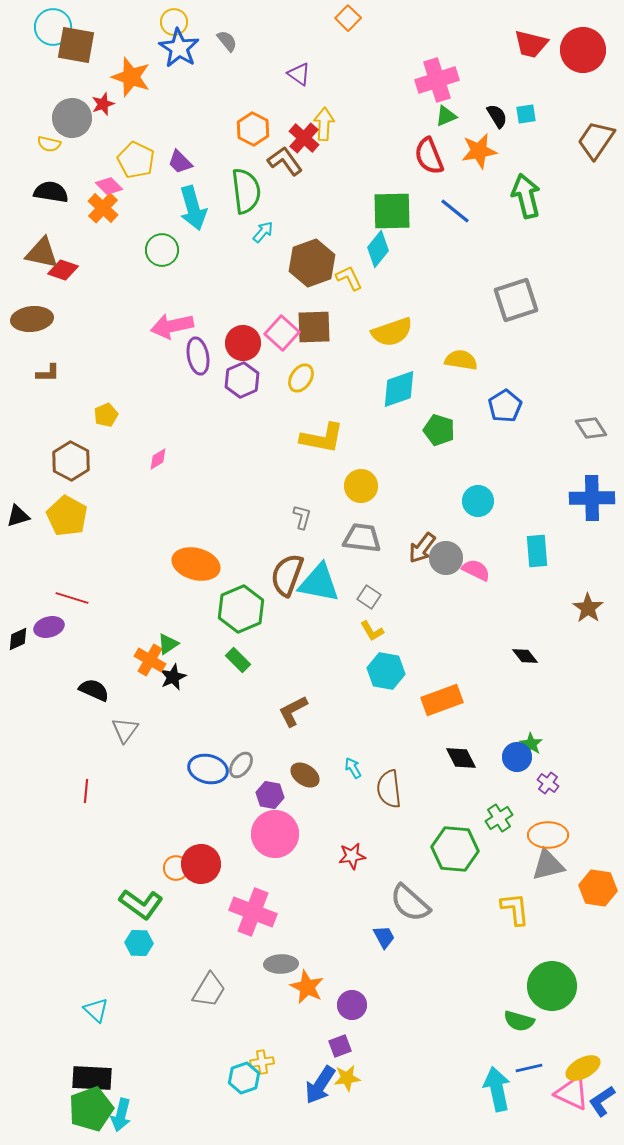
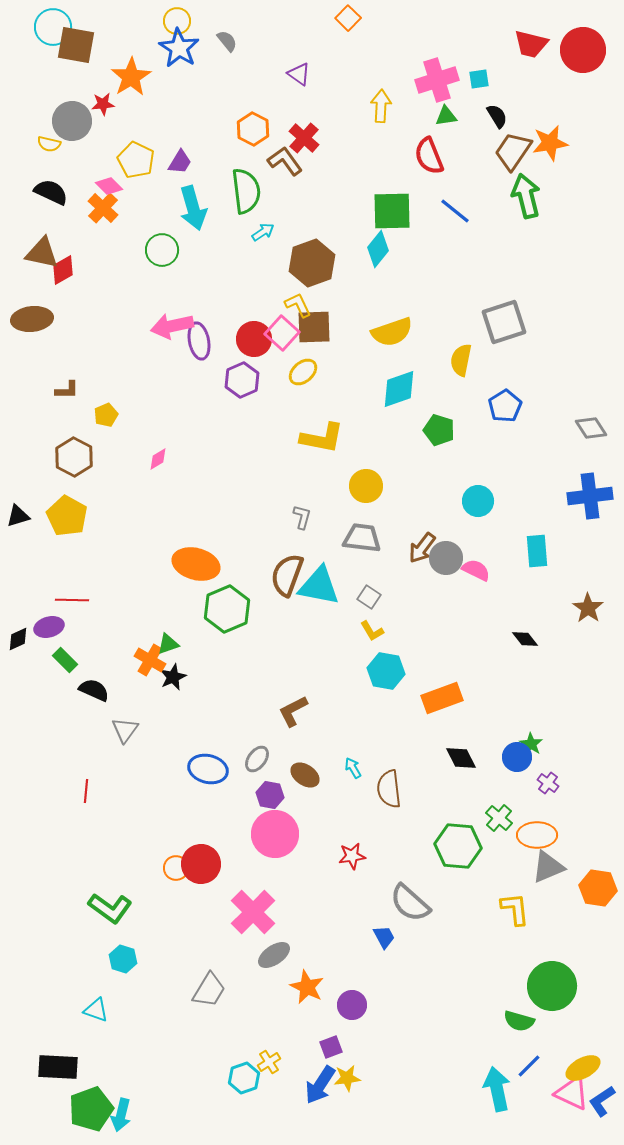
yellow circle at (174, 22): moved 3 px right, 1 px up
orange star at (131, 77): rotated 21 degrees clockwise
red star at (103, 104): rotated 15 degrees clockwise
cyan square at (526, 114): moved 47 px left, 35 px up
green triangle at (446, 116): rotated 15 degrees clockwise
gray circle at (72, 118): moved 3 px down
yellow arrow at (324, 124): moved 57 px right, 18 px up
brown trapezoid at (596, 140): moved 83 px left, 11 px down
orange star at (479, 151): moved 71 px right, 8 px up
purple trapezoid at (180, 162): rotated 104 degrees counterclockwise
black semicircle at (51, 192): rotated 16 degrees clockwise
cyan arrow at (263, 232): rotated 15 degrees clockwise
red diamond at (63, 270): rotated 48 degrees counterclockwise
yellow L-shape at (349, 278): moved 51 px left, 27 px down
gray square at (516, 300): moved 12 px left, 22 px down
red circle at (243, 343): moved 11 px right, 4 px up
purple ellipse at (198, 356): moved 1 px right, 15 px up
yellow semicircle at (461, 360): rotated 88 degrees counterclockwise
brown L-shape at (48, 373): moved 19 px right, 17 px down
yellow ellipse at (301, 378): moved 2 px right, 6 px up; rotated 16 degrees clockwise
brown hexagon at (71, 461): moved 3 px right, 4 px up
yellow circle at (361, 486): moved 5 px right
blue cross at (592, 498): moved 2 px left, 2 px up; rotated 6 degrees counterclockwise
cyan triangle at (319, 583): moved 3 px down
red line at (72, 598): moved 2 px down; rotated 16 degrees counterclockwise
green hexagon at (241, 609): moved 14 px left
green triangle at (168, 644): rotated 15 degrees clockwise
black diamond at (525, 656): moved 17 px up
green rectangle at (238, 660): moved 173 px left
orange rectangle at (442, 700): moved 2 px up
gray ellipse at (241, 765): moved 16 px right, 6 px up
green cross at (499, 818): rotated 16 degrees counterclockwise
orange ellipse at (548, 835): moved 11 px left
green hexagon at (455, 849): moved 3 px right, 3 px up
gray triangle at (548, 865): moved 2 px down; rotated 9 degrees counterclockwise
green L-shape at (141, 904): moved 31 px left, 4 px down
pink cross at (253, 912): rotated 24 degrees clockwise
cyan hexagon at (139, 943): moved 16 px left, 16 px down; rotated 16 degrees clockwise
gray ellipse at (281, 964): moved 7 px left, 9 px up; rotated 32 degrees counterclockwise
cyan triangle at (96, 1010): rotated 24 degrees counterclockwise
purple square at (340, 1046): moved 9 px left, 1 px down
yellow cross at (262, 1062): moved 7 px right; rotated 25 degrees counterclockwise
blue line at (529, 1068): moved 2 px up; rotated 32 degrees counterclockwise
black rectangle at (92, 1078): moved 34 px left, 11 px up
